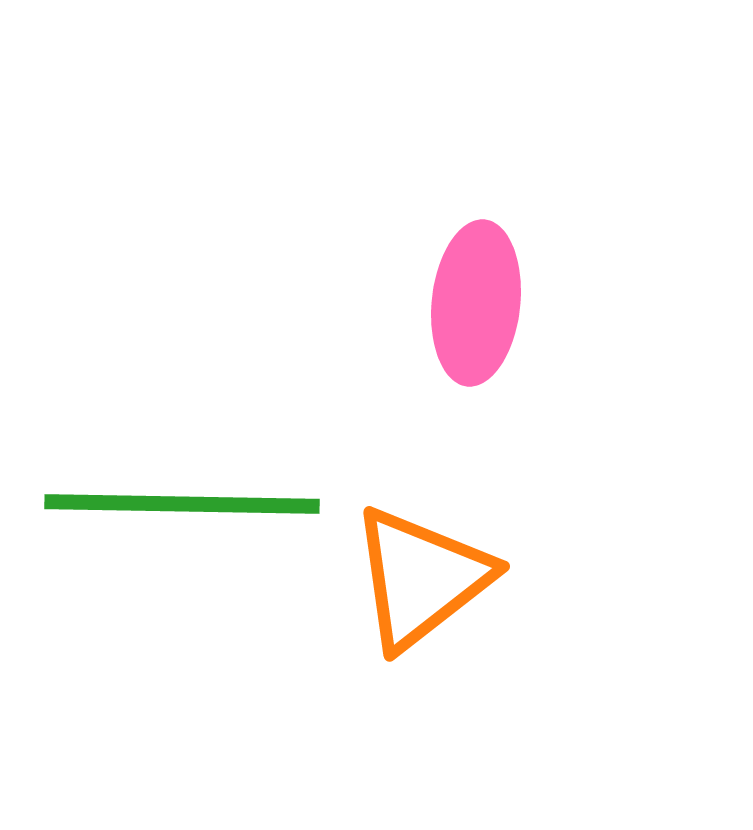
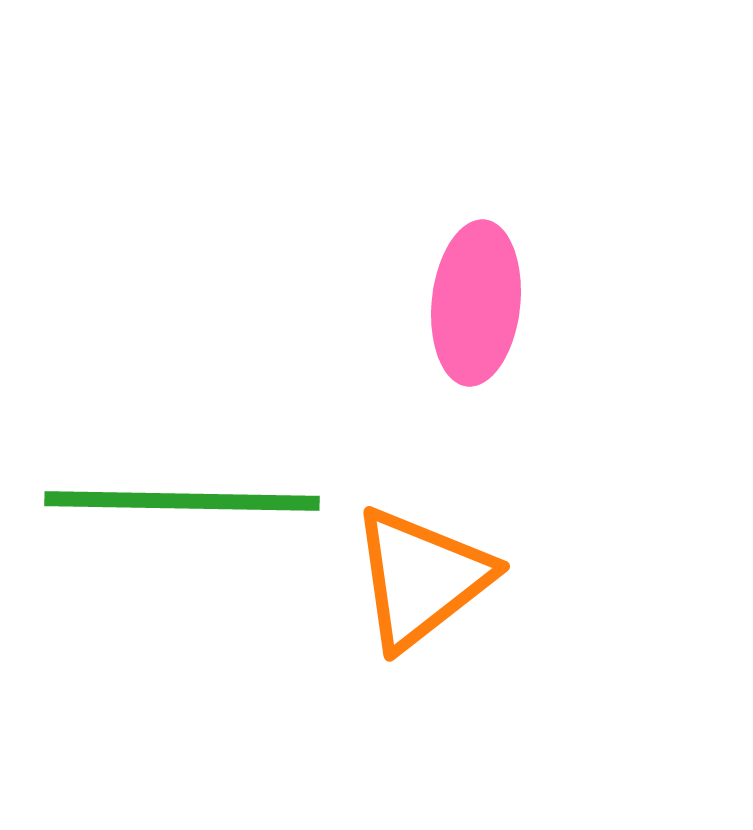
green line: moved 3 px up
